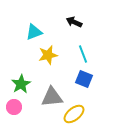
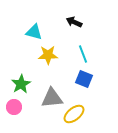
cyan triangle: rotated 36 degrees clockwise
yellow star: rotated 12 degrees clockwise
gray triangle: moved 1 px down
